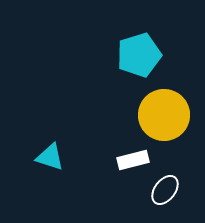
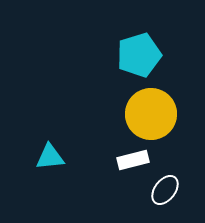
yellow circle: moved 13 px left, 1 px up
cyan triangle: rotated 24 degrees counterclockwise
